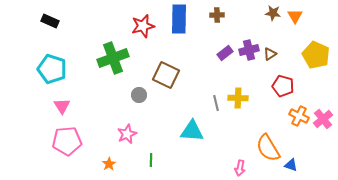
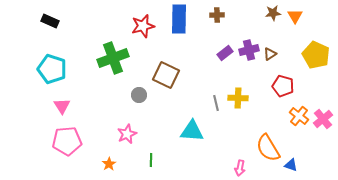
brown star: rotated 14 degrees counterclockwise
orange cross: rotated 12 degrees clockwise
